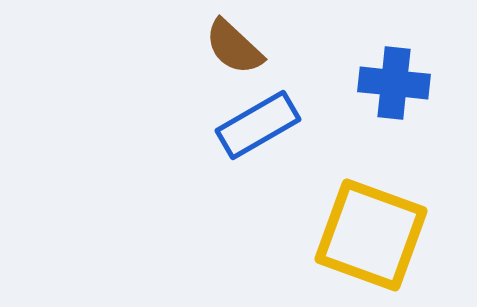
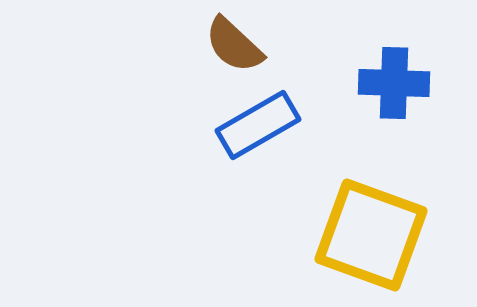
brown semicircle: moved 2 px up
blue cross: rotated 4 degrees counterclockwise
